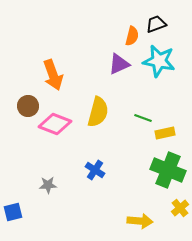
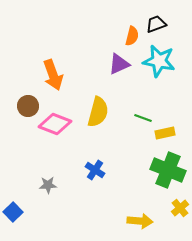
blue square: rotated 30 degrees counterclockwise
